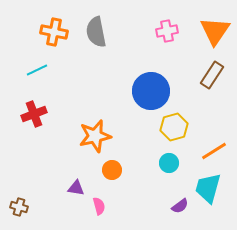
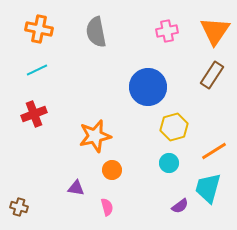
orange cross: moved 15 px left, 3 px up
blue circle: moved 3 px left, 4 px up
pink semicircle: moved 8 px right, 1 px down
